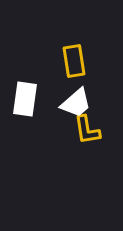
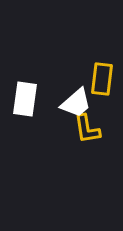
yellow rectangle: moved 28 px right, 18 px down; rotated 16 degrees clockwise
yellow L-shape: moved 1 px up
